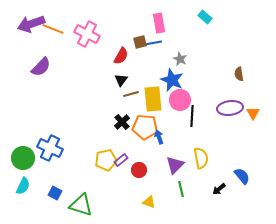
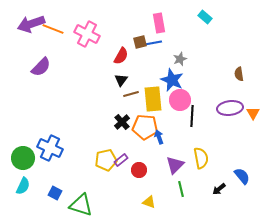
gray star: rotated 24 degrees clockwise
